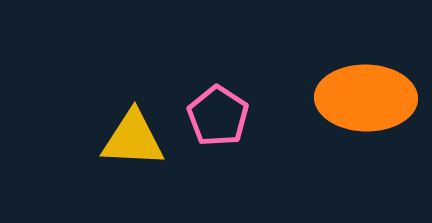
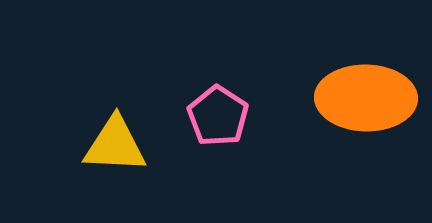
yellow triangle: moved 18 px left, 6 px down
